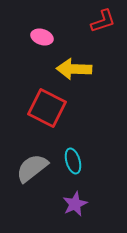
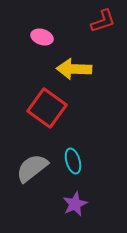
red square: rotated 9 degrees clockwise
